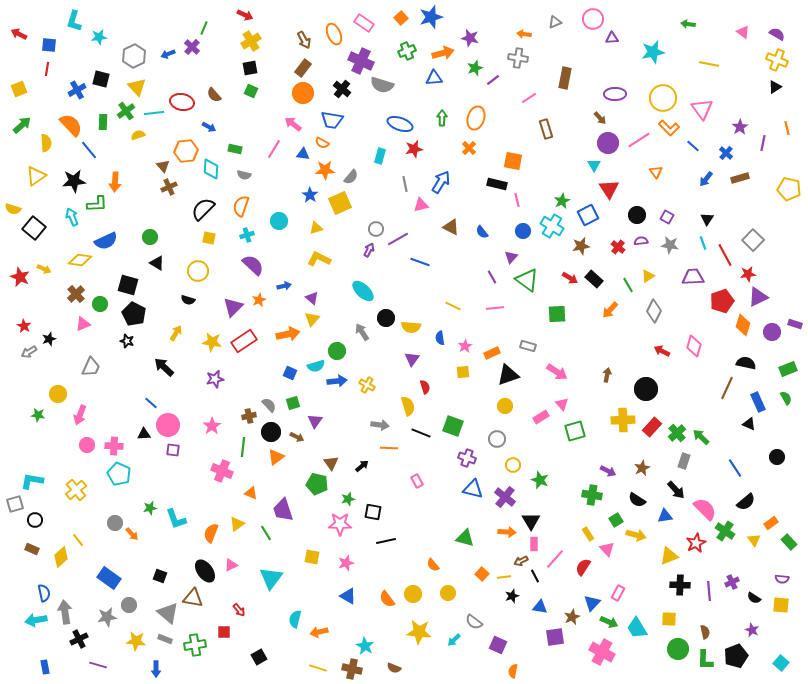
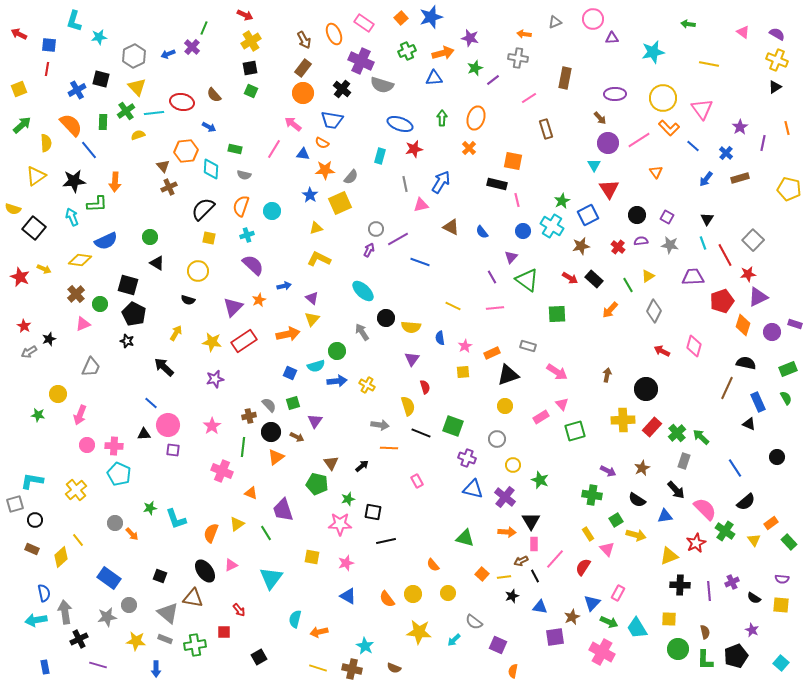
cyan circle at (279, 221): moved 7 px left, 10 px up
